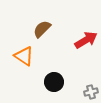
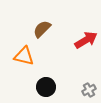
orange triangle: rotated 20 degrees counterclockwise
black circle: moved 8 px left, 5 px down
gray cross: moved 2 px left, 2 px up; rotated 16 degrees counterclockwise
